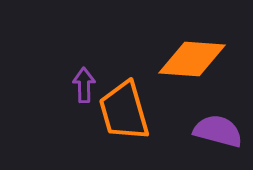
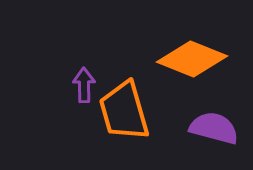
orange diamond: rotated 18 degrees clockwise
purple semicircle: moved 4 px left, 3 px up
